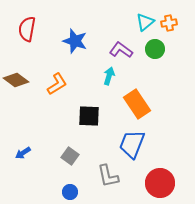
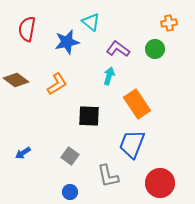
cyan triangle: moved 54 px left; rotated 42 degrees counterclockwise
blue star: moved 8 px left, 1 px down; rotated 30 degrees counterclockwise
purple L-shape: moved 3 px left, 1 px up
